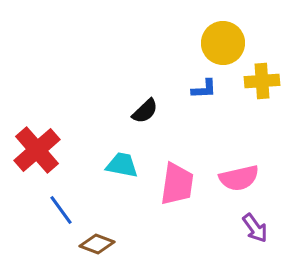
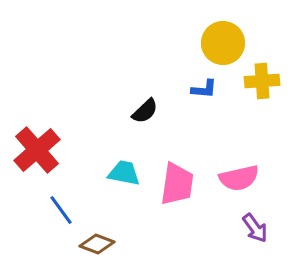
blue L-shape: rotated 8 degrees clockwise
cyan trapezoid: moved 2 px right, 8 px down
